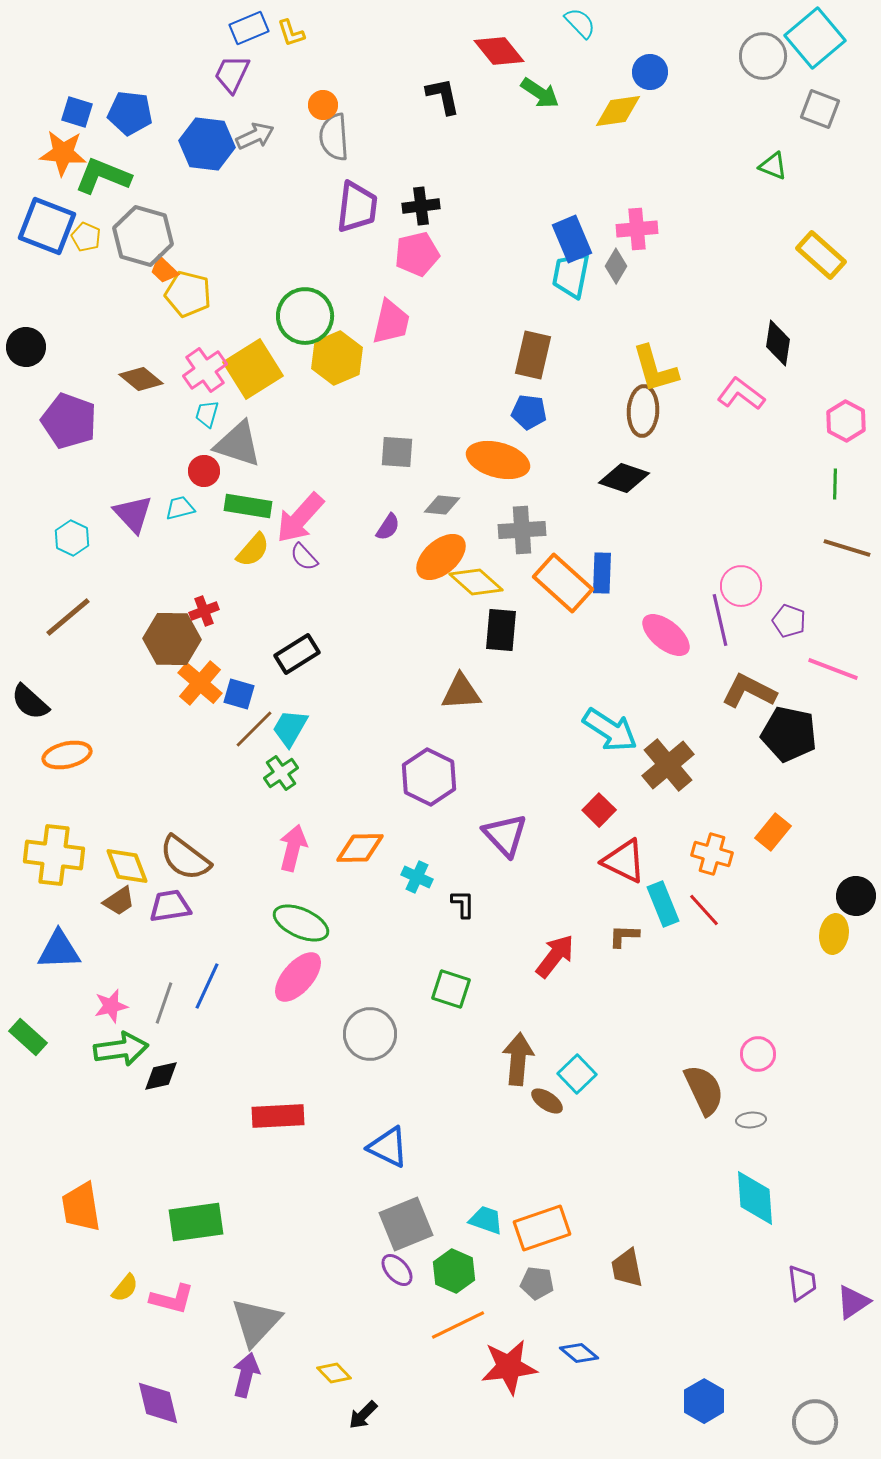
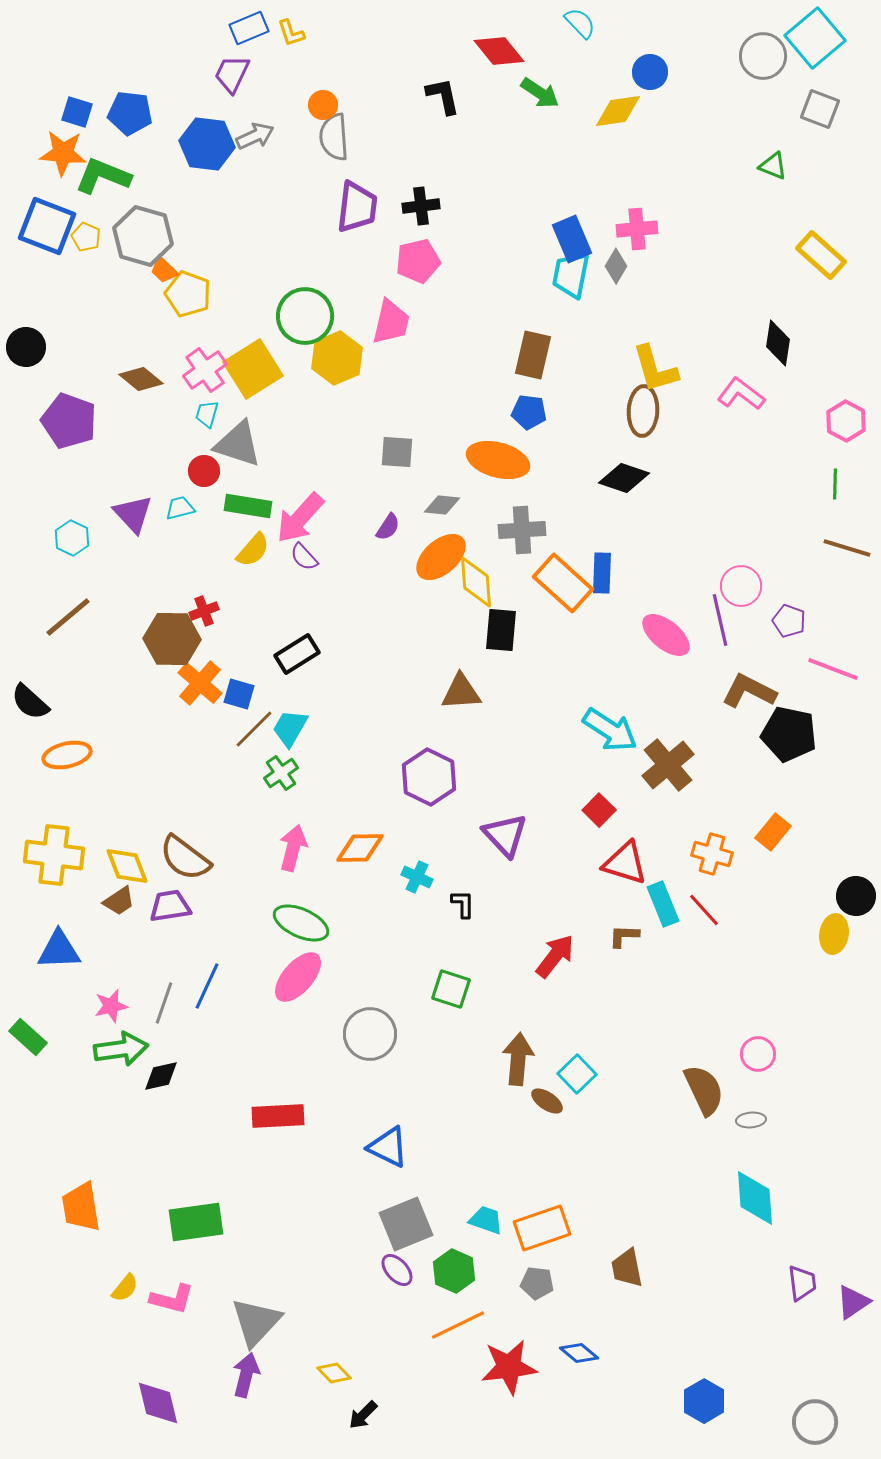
pink pentagon at (417, 254): moved 1 px right, 7 px down
yellow pentagon at (188, 294): rotated 6 degrees clockwise
yellow diamond at (476, 582): rotated 44 degrees clockwise
red triangle at (624, 861): moved 1 px right, 2 px down; rotated 9 degrees counterclockwise
